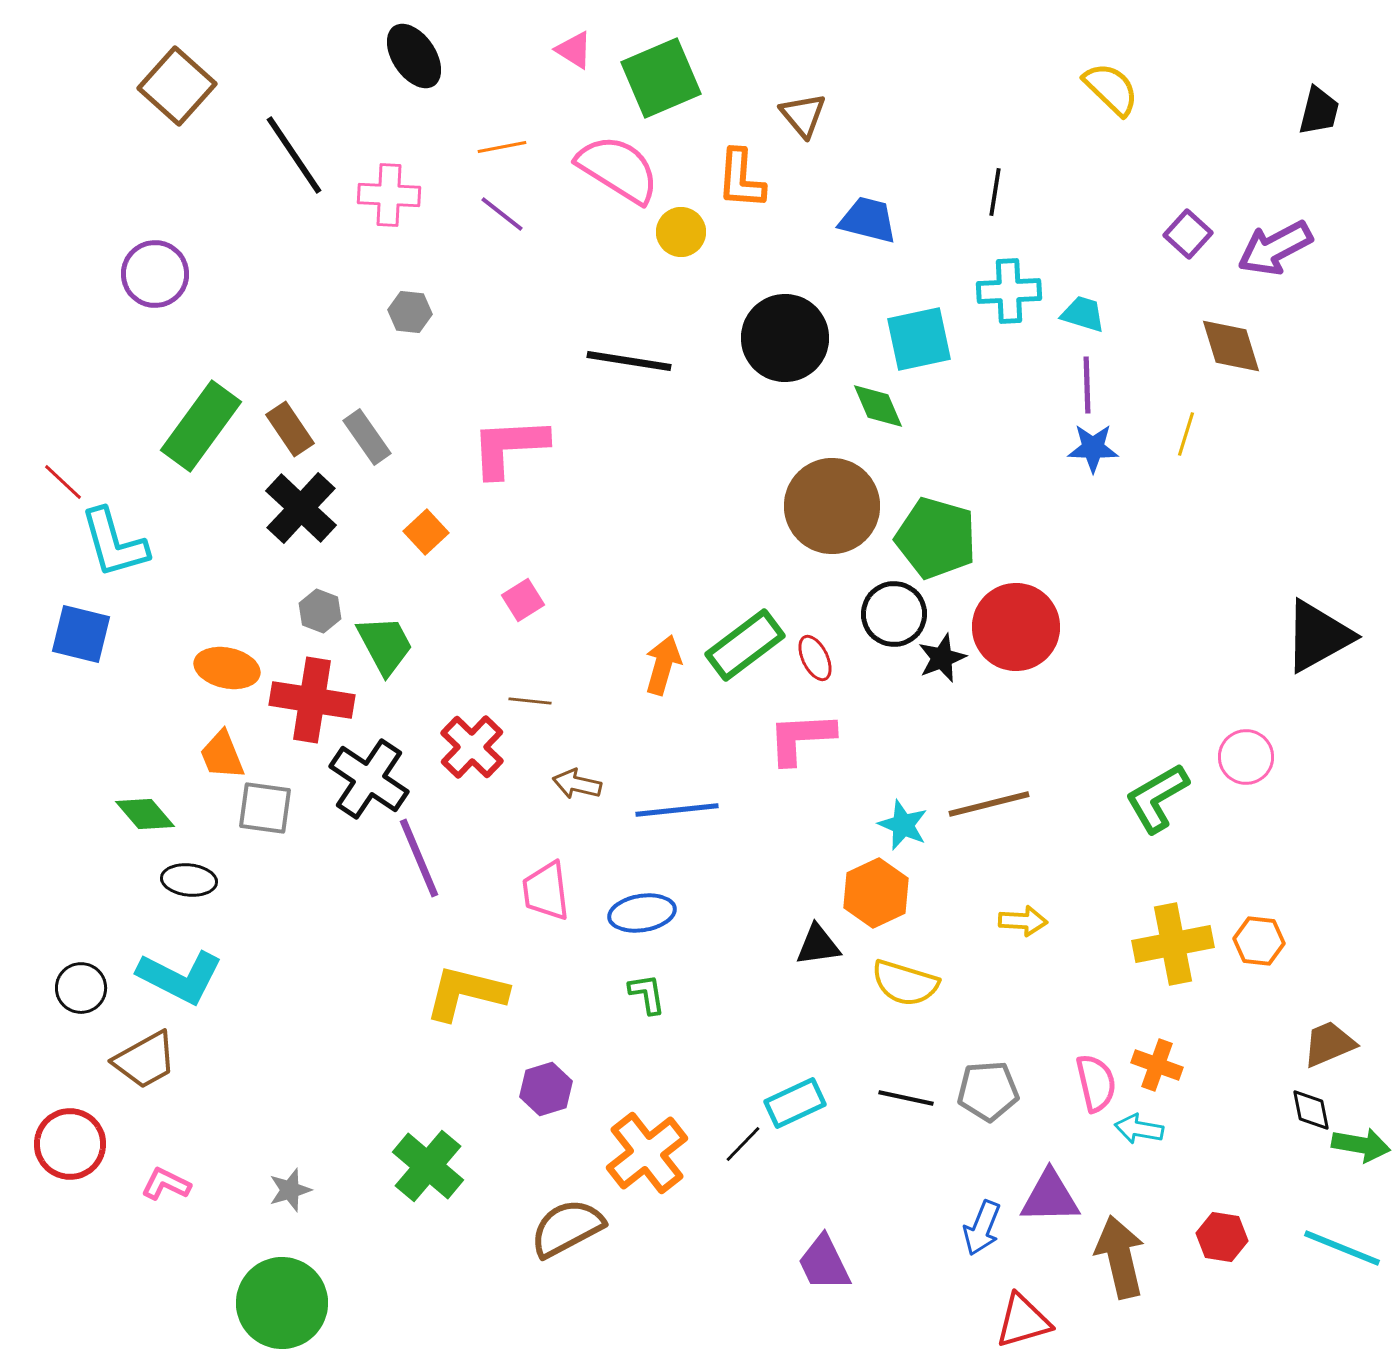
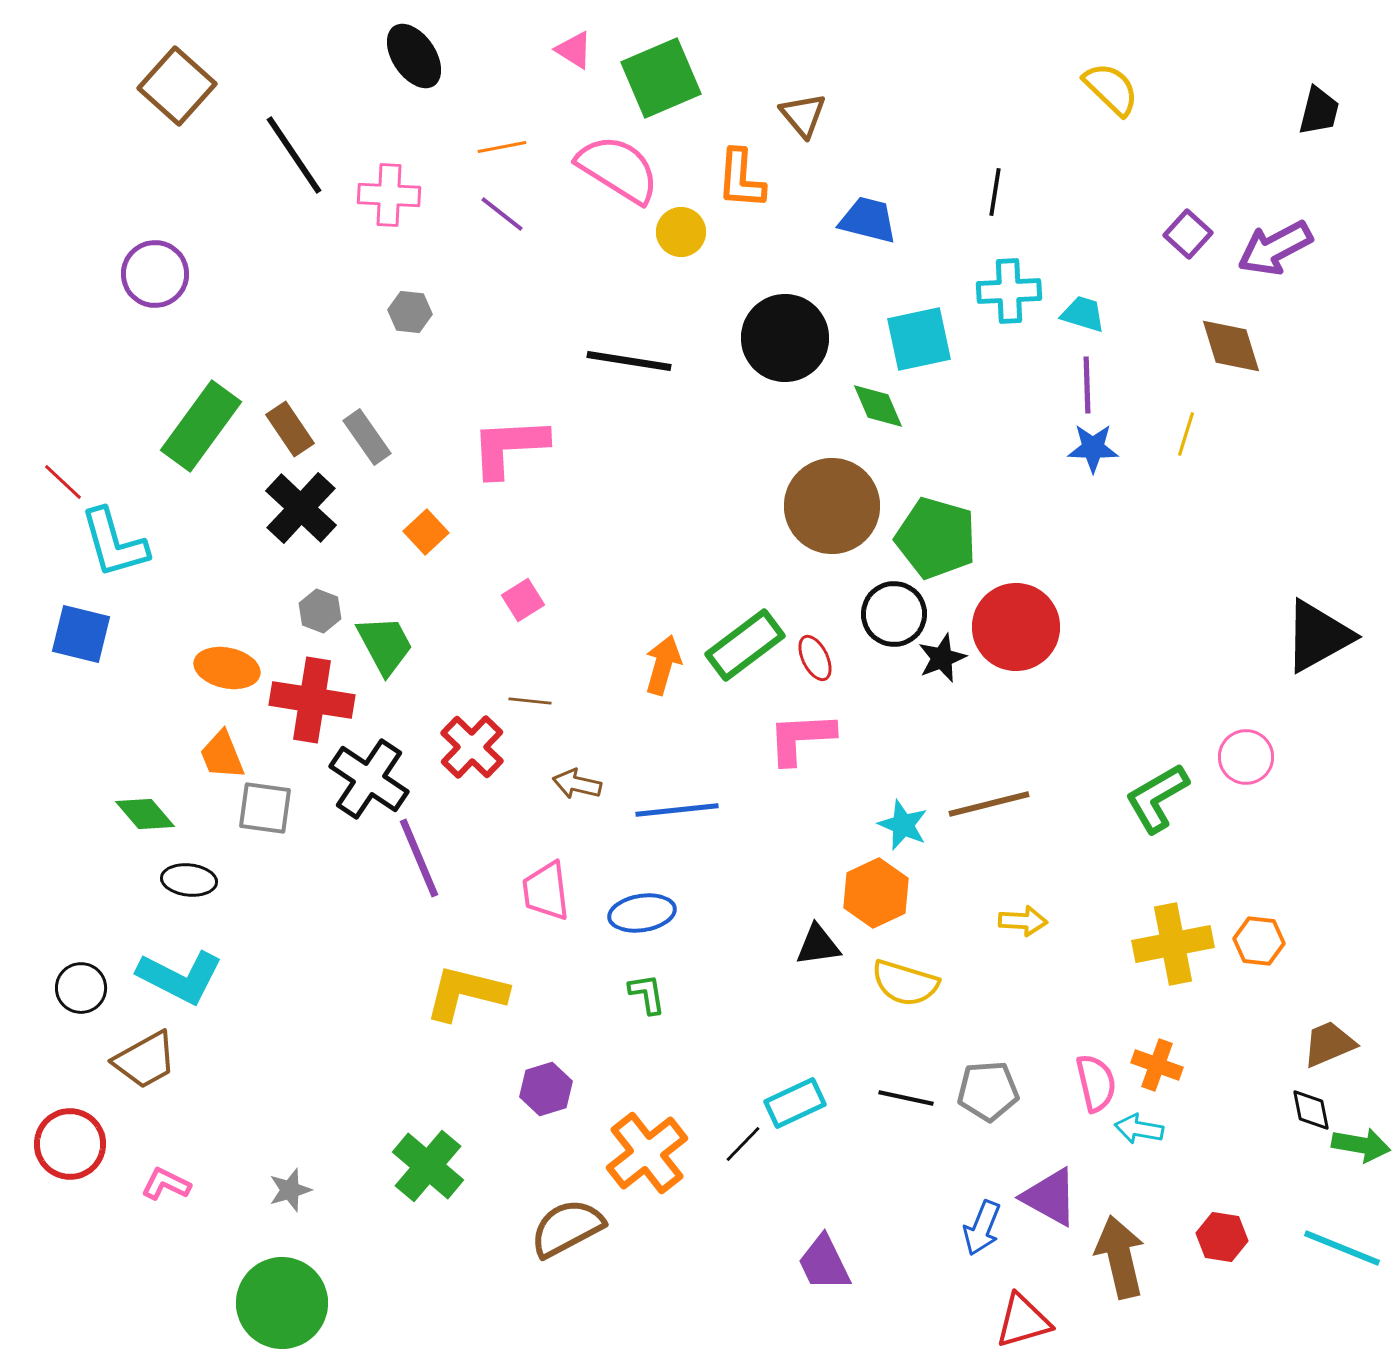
purple triangle at (1050, 1197): rotated 30 degrees clockwise
